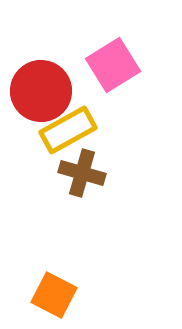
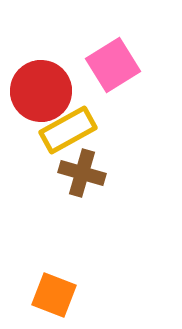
orange square: rotated 6 degrees counterclockwise
